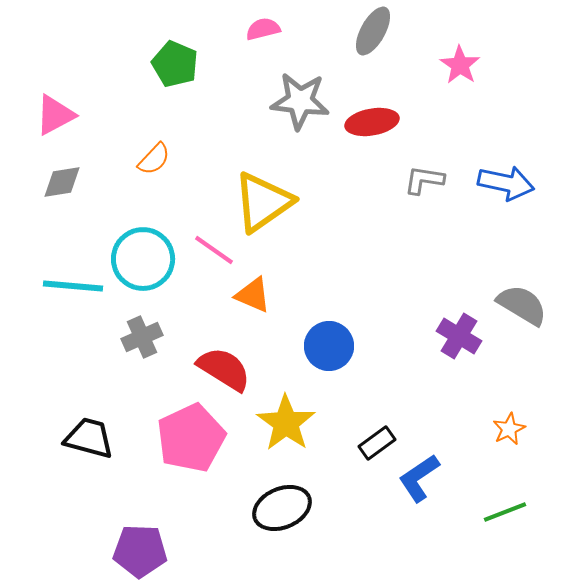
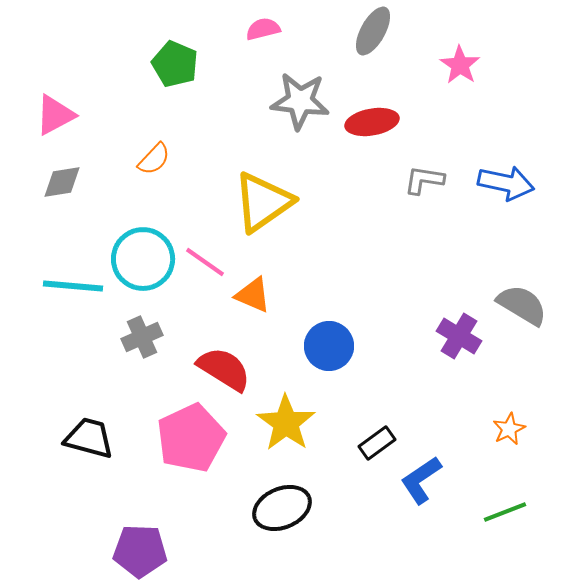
pink line: moved 9 px left, 12 px down
blue L-shape: moved 2 px right, 2 px down
